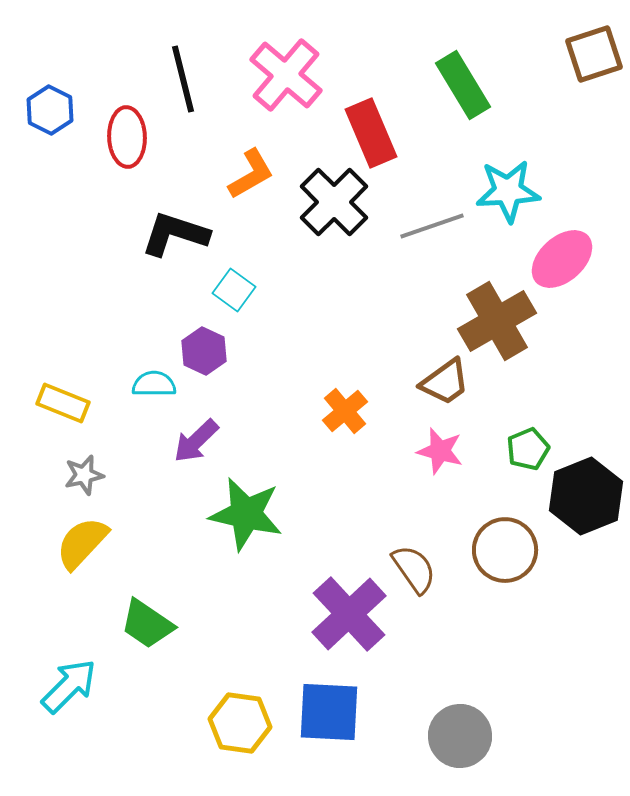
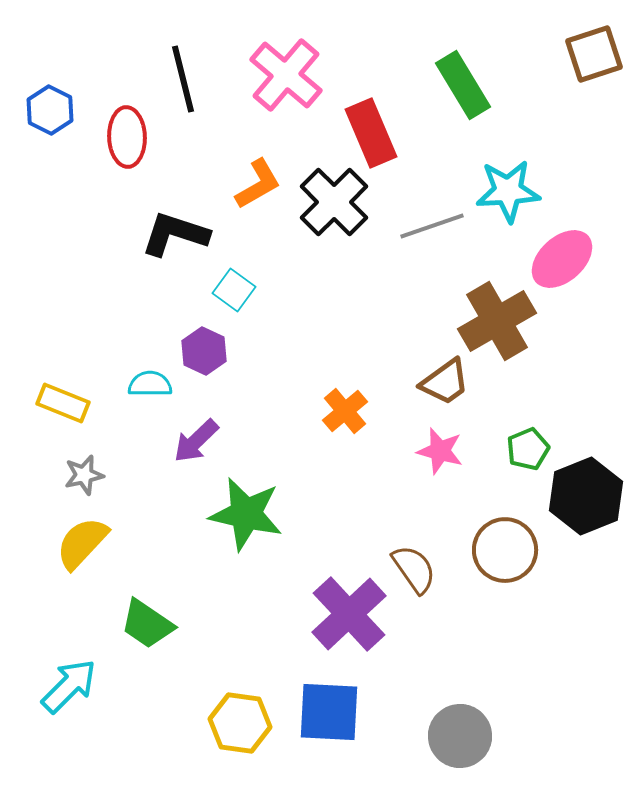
orange L-shape: moved 7 px right, 10 px down
cyan semicircle: moved 4 px left
